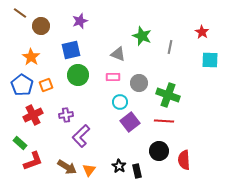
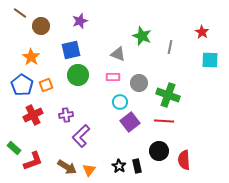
green rectangle: moved 6 px left, 5 px down
black rectangle: moved 5 px up
